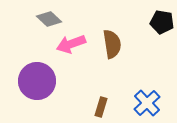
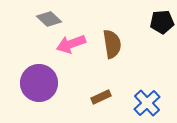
black pentagon: rotated 15 degrees counterclockwise
purple circle: moved 2 px right, 2 px down
brown rectangle: moved 10 px up; rotated 48 degrees clockwise
